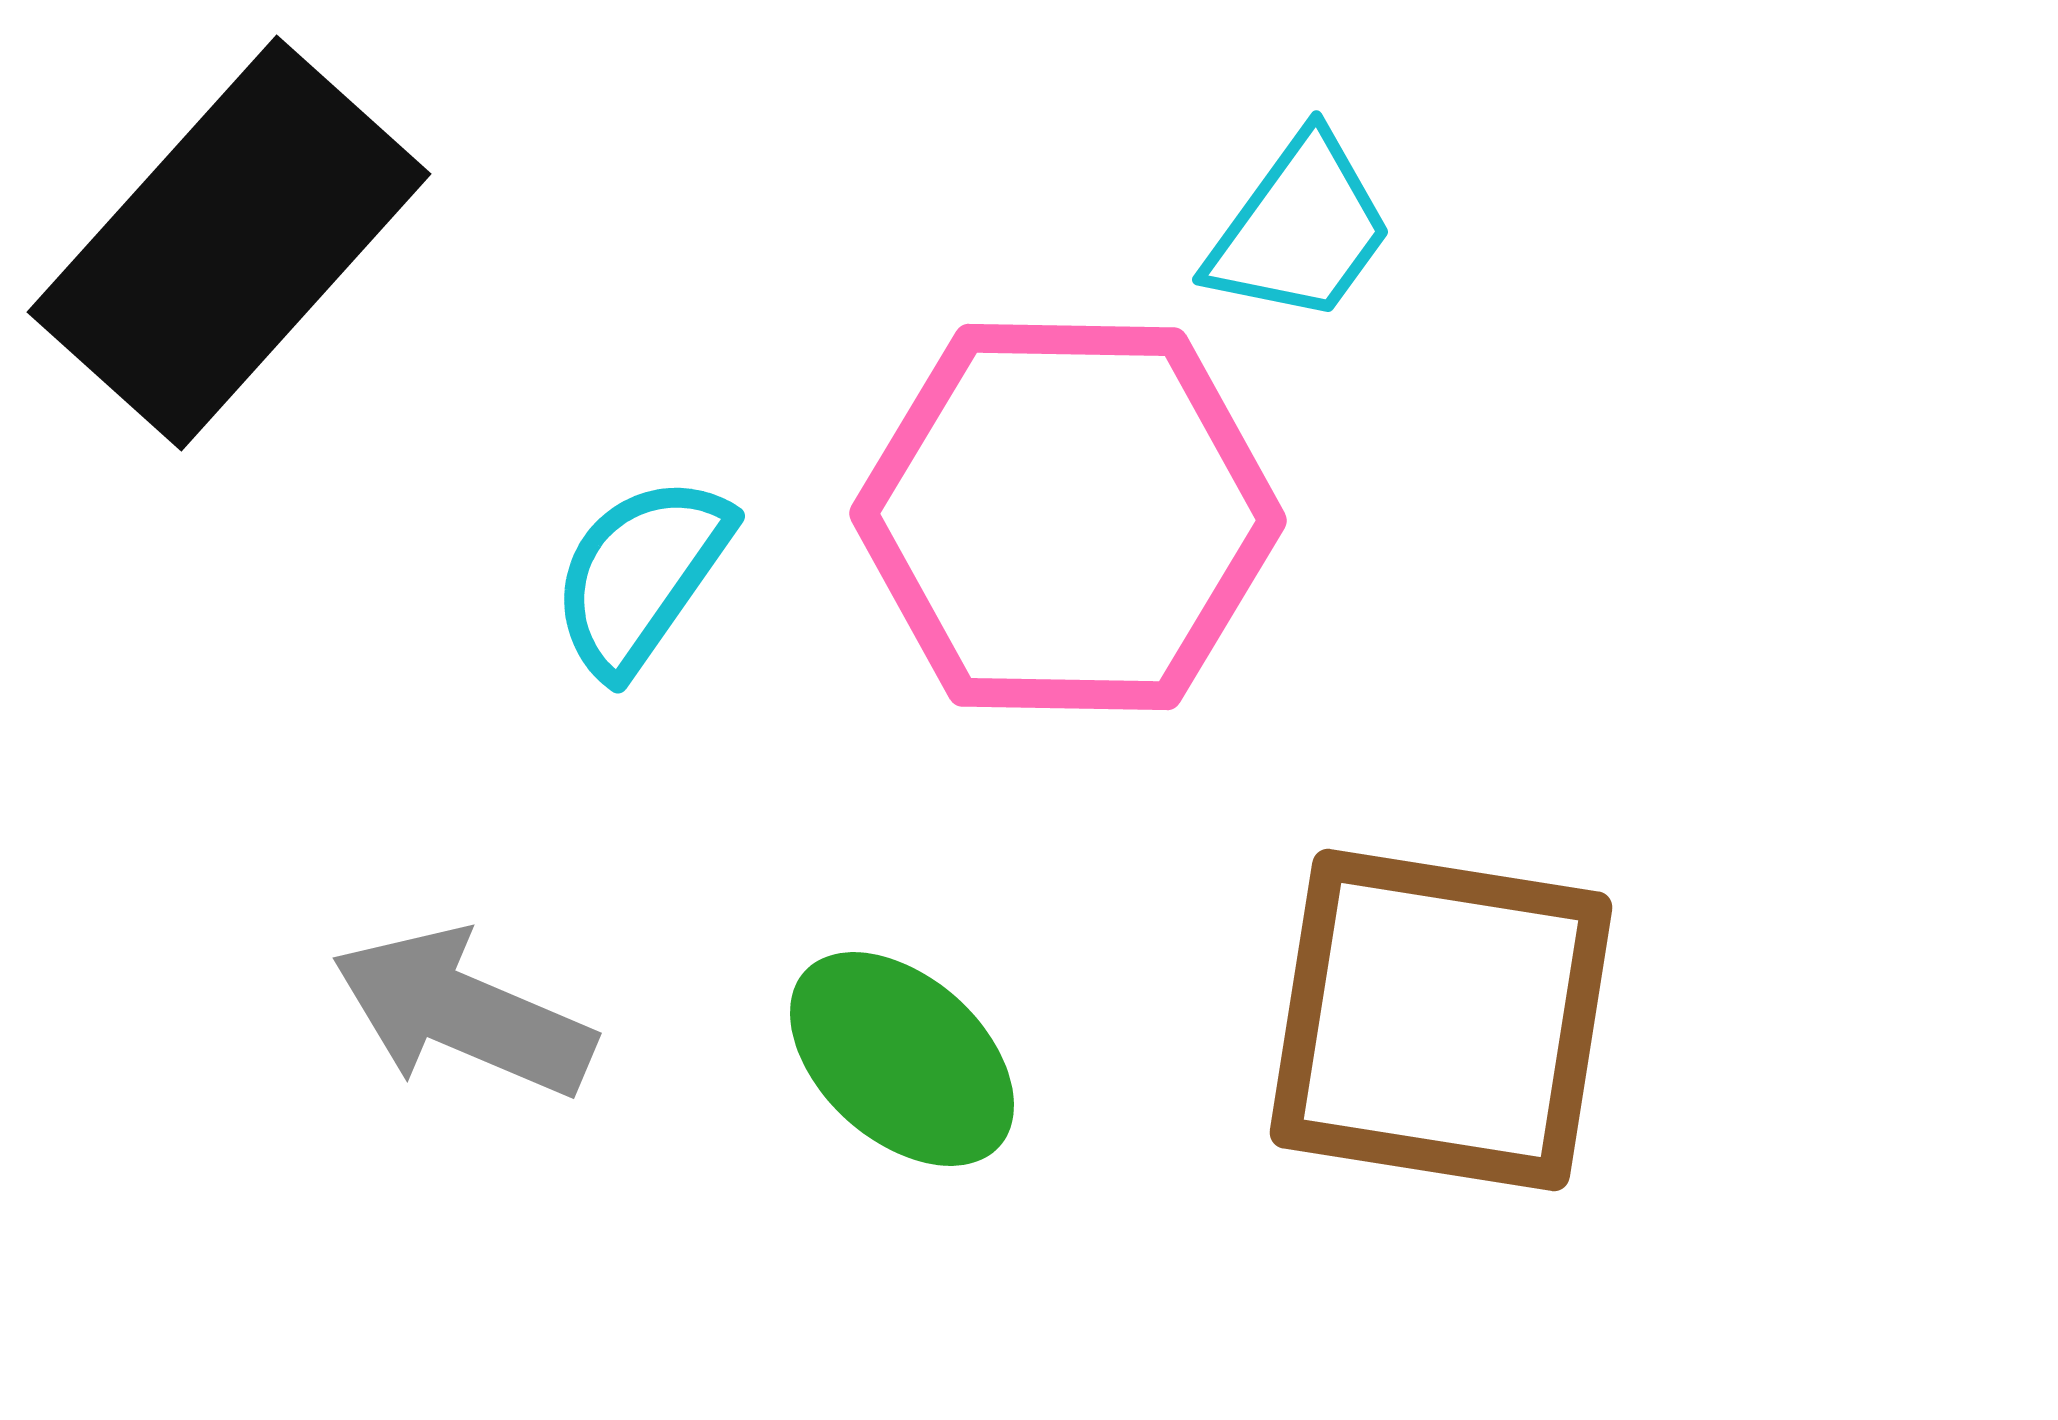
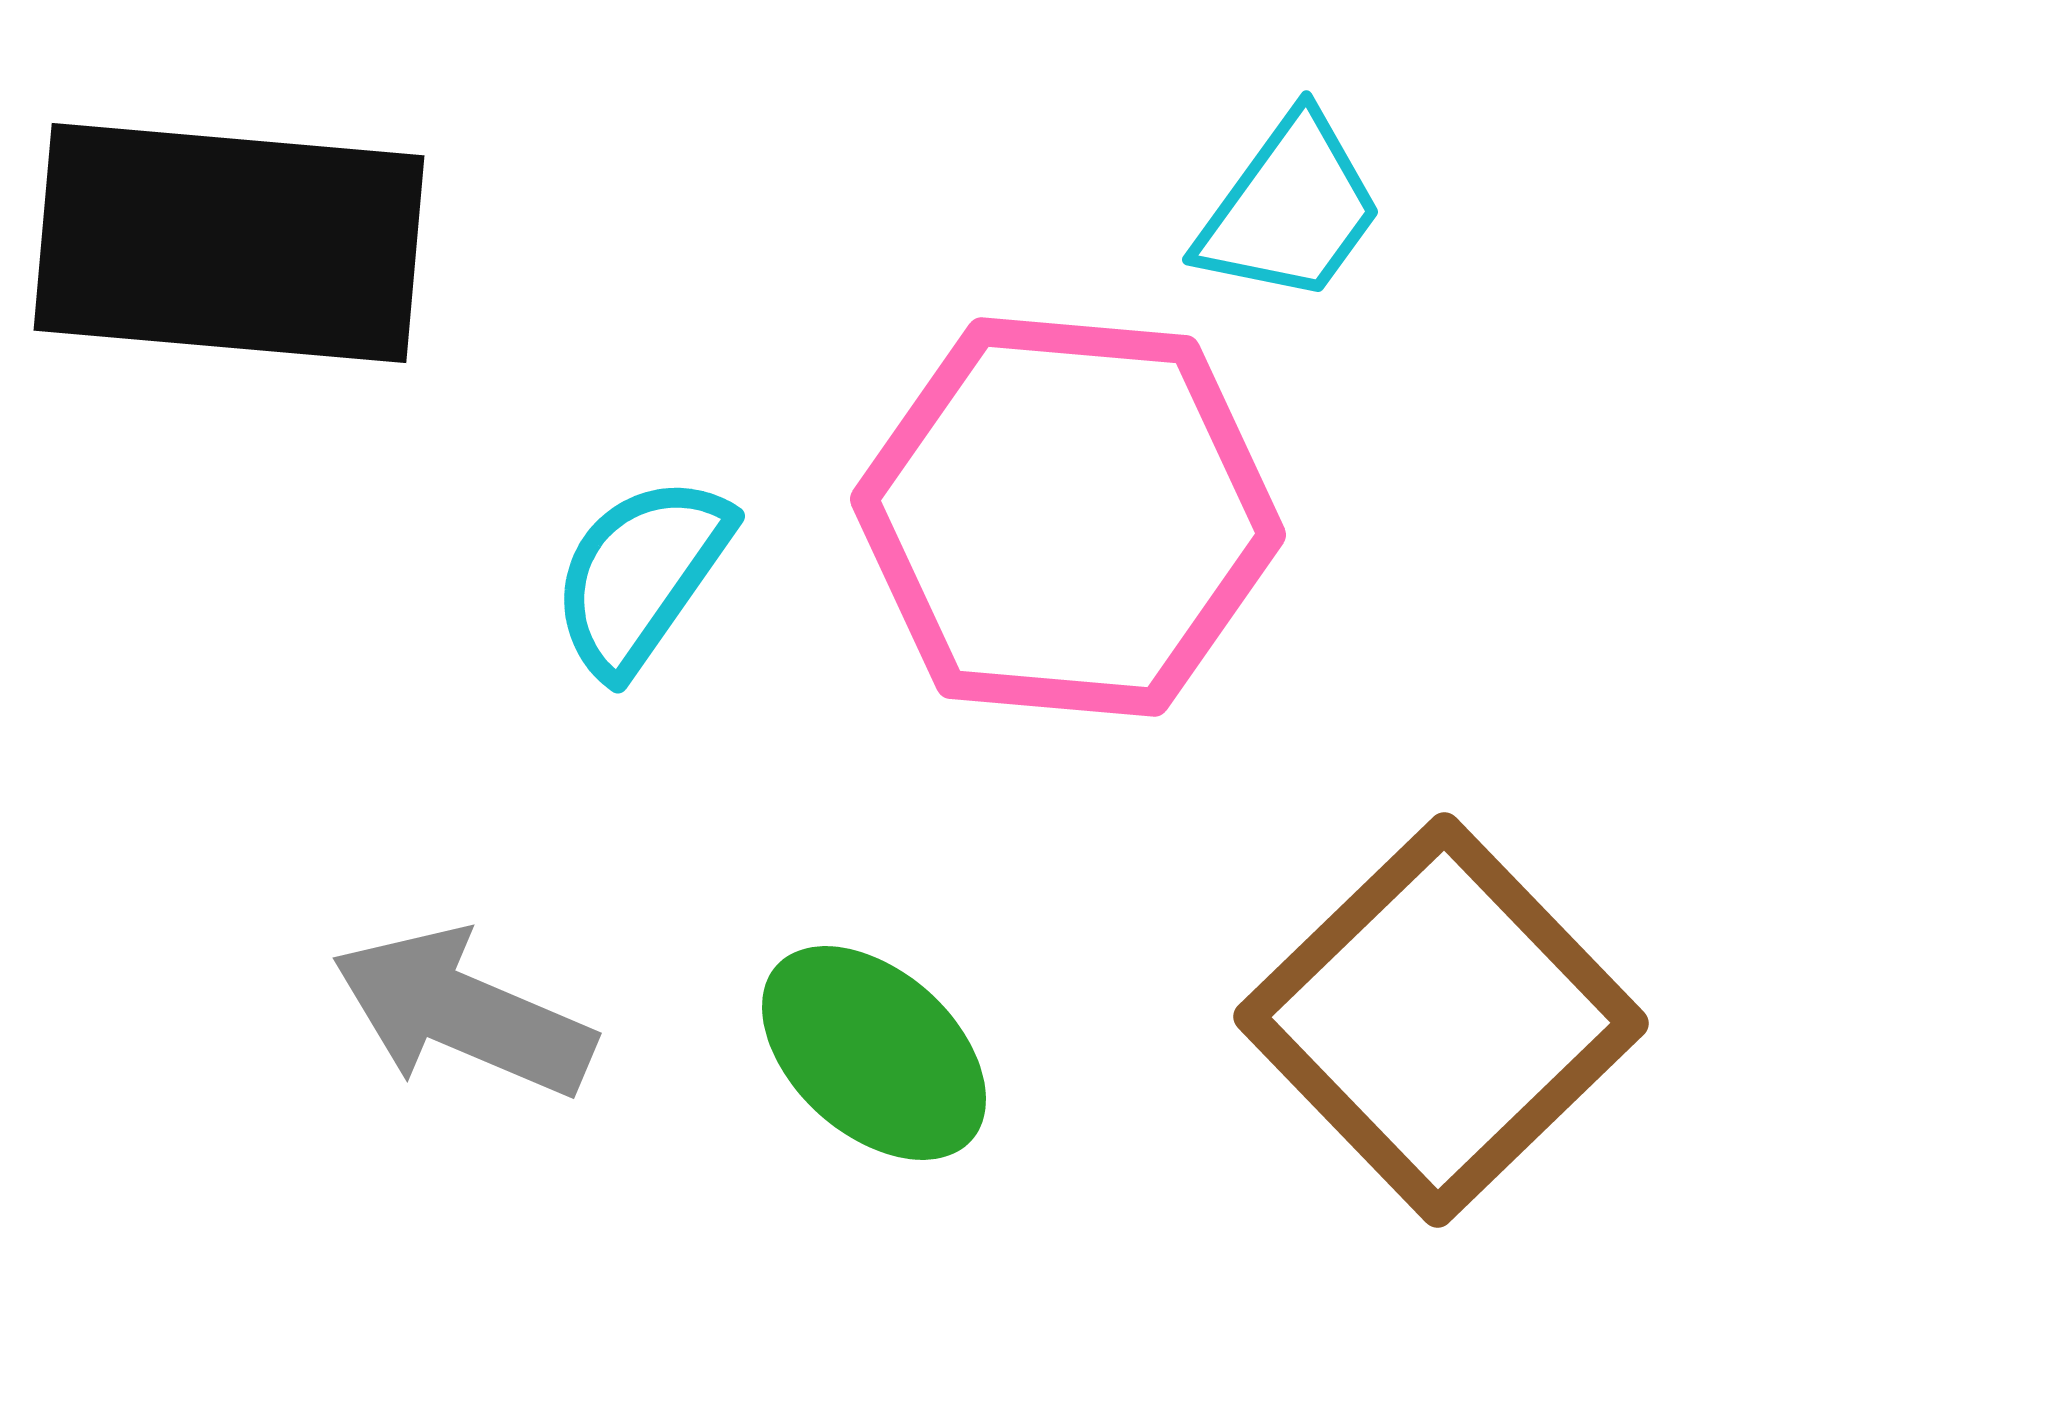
cyan trapezoid: moved 10 px left, 20 px up
black rectangle: rotated 53 degrees clockwise
pink hexagon: rotated 4 degrees clockwise
brown square: rotated 37 degrees clockwise
green ellipse: moved 28 px left, 6 px up
